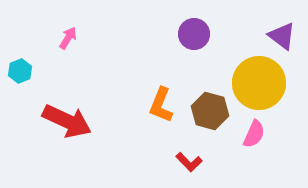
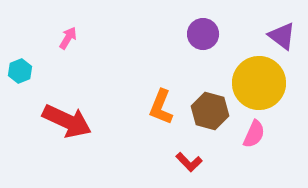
purple circle: moved 9 px right
orange L-shape: moved 2 px down
